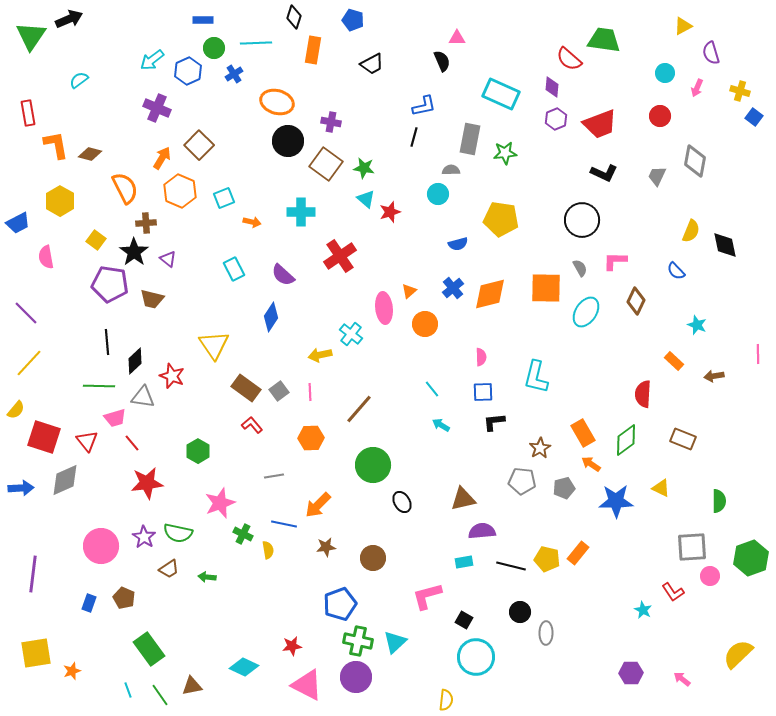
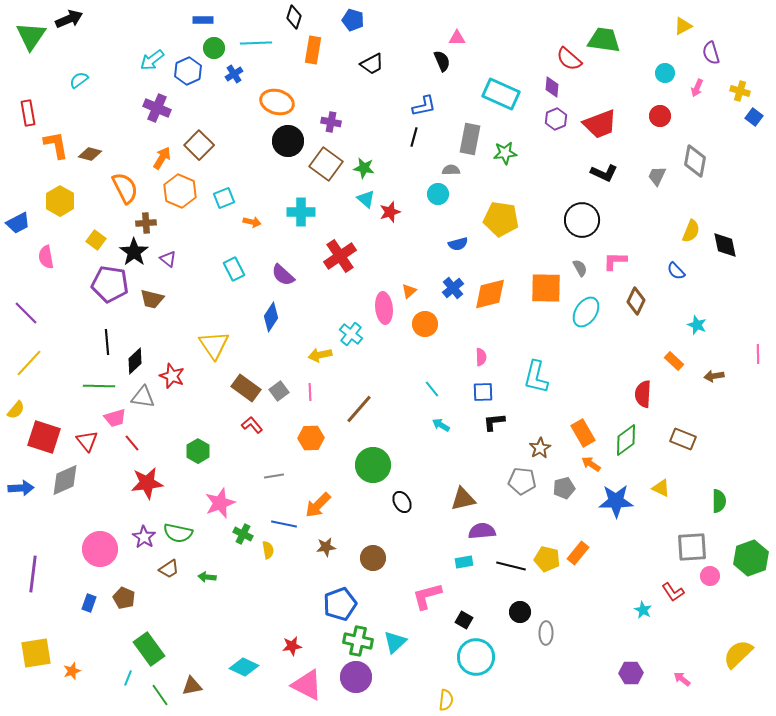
pink circle at (101, 546): moved 1 px left, 3 px down
cyan line at (128, 690): moved 12 px up; rotated 42 degrees clockwise
